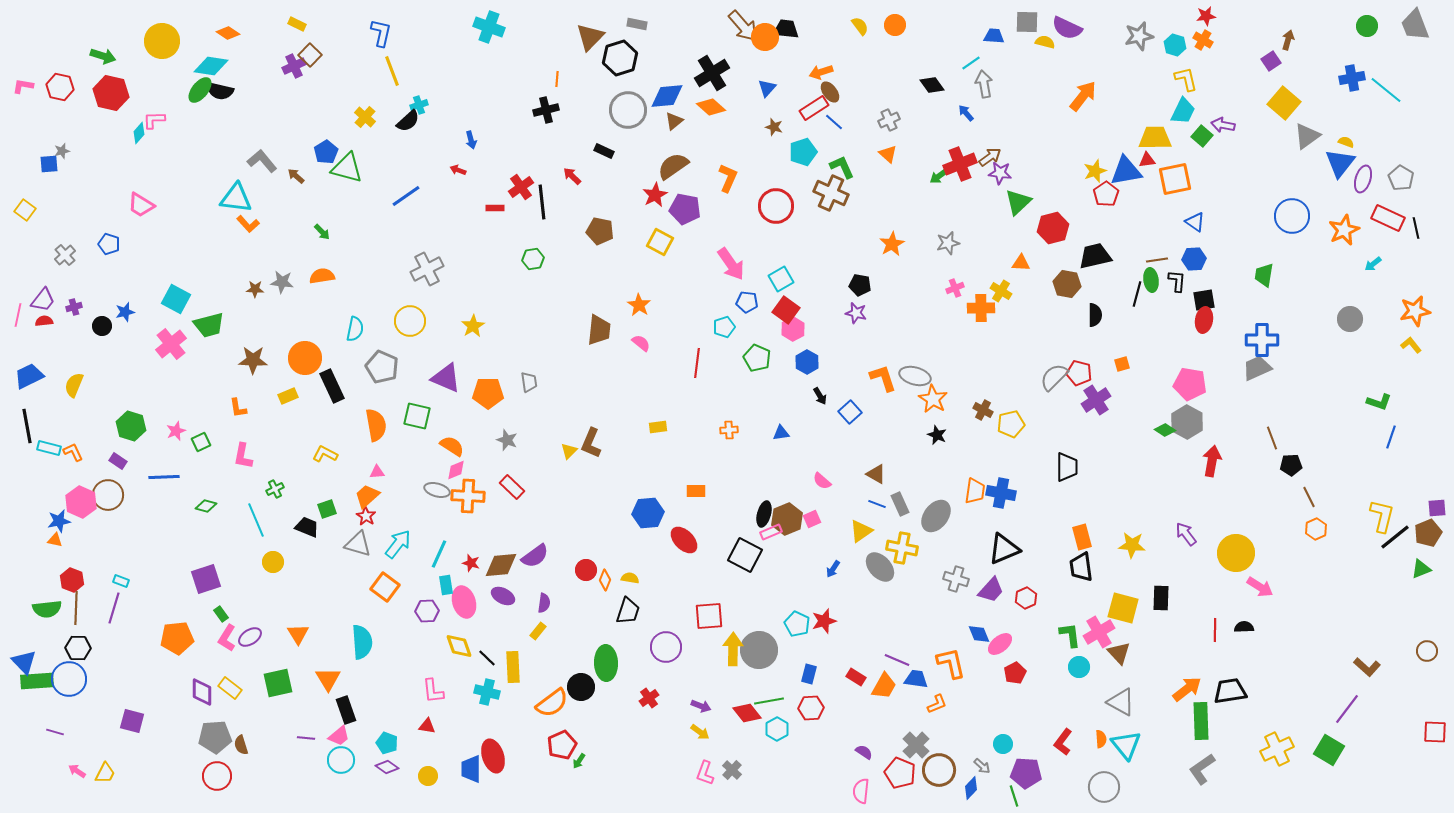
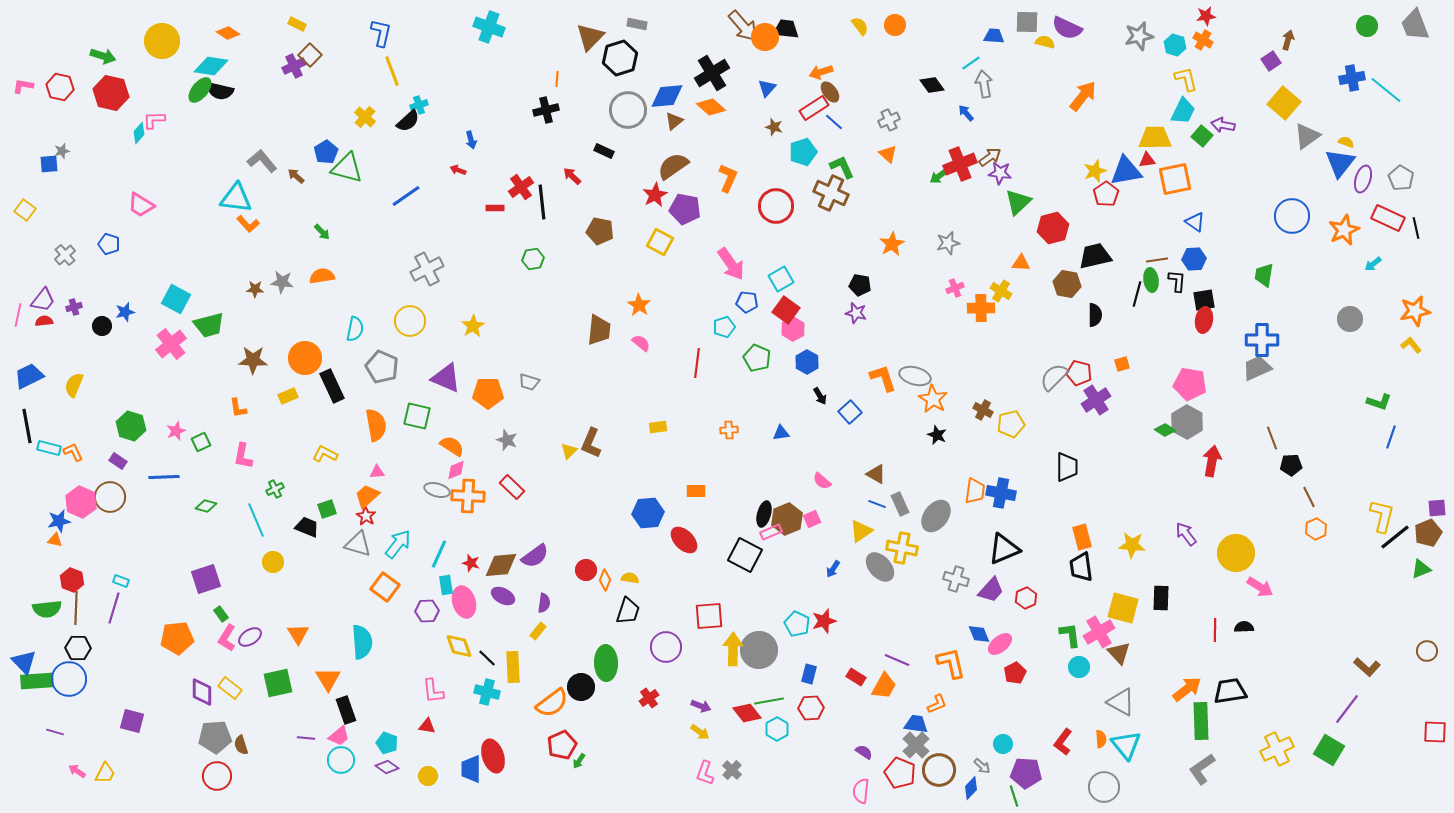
gray trapezoid at (529, 382): rotated 115 degrees clockwise
brown circle at (108, 495): moved 2 px right, 2 px down
blue trapezoid at (916, 679): moved 45 px down
